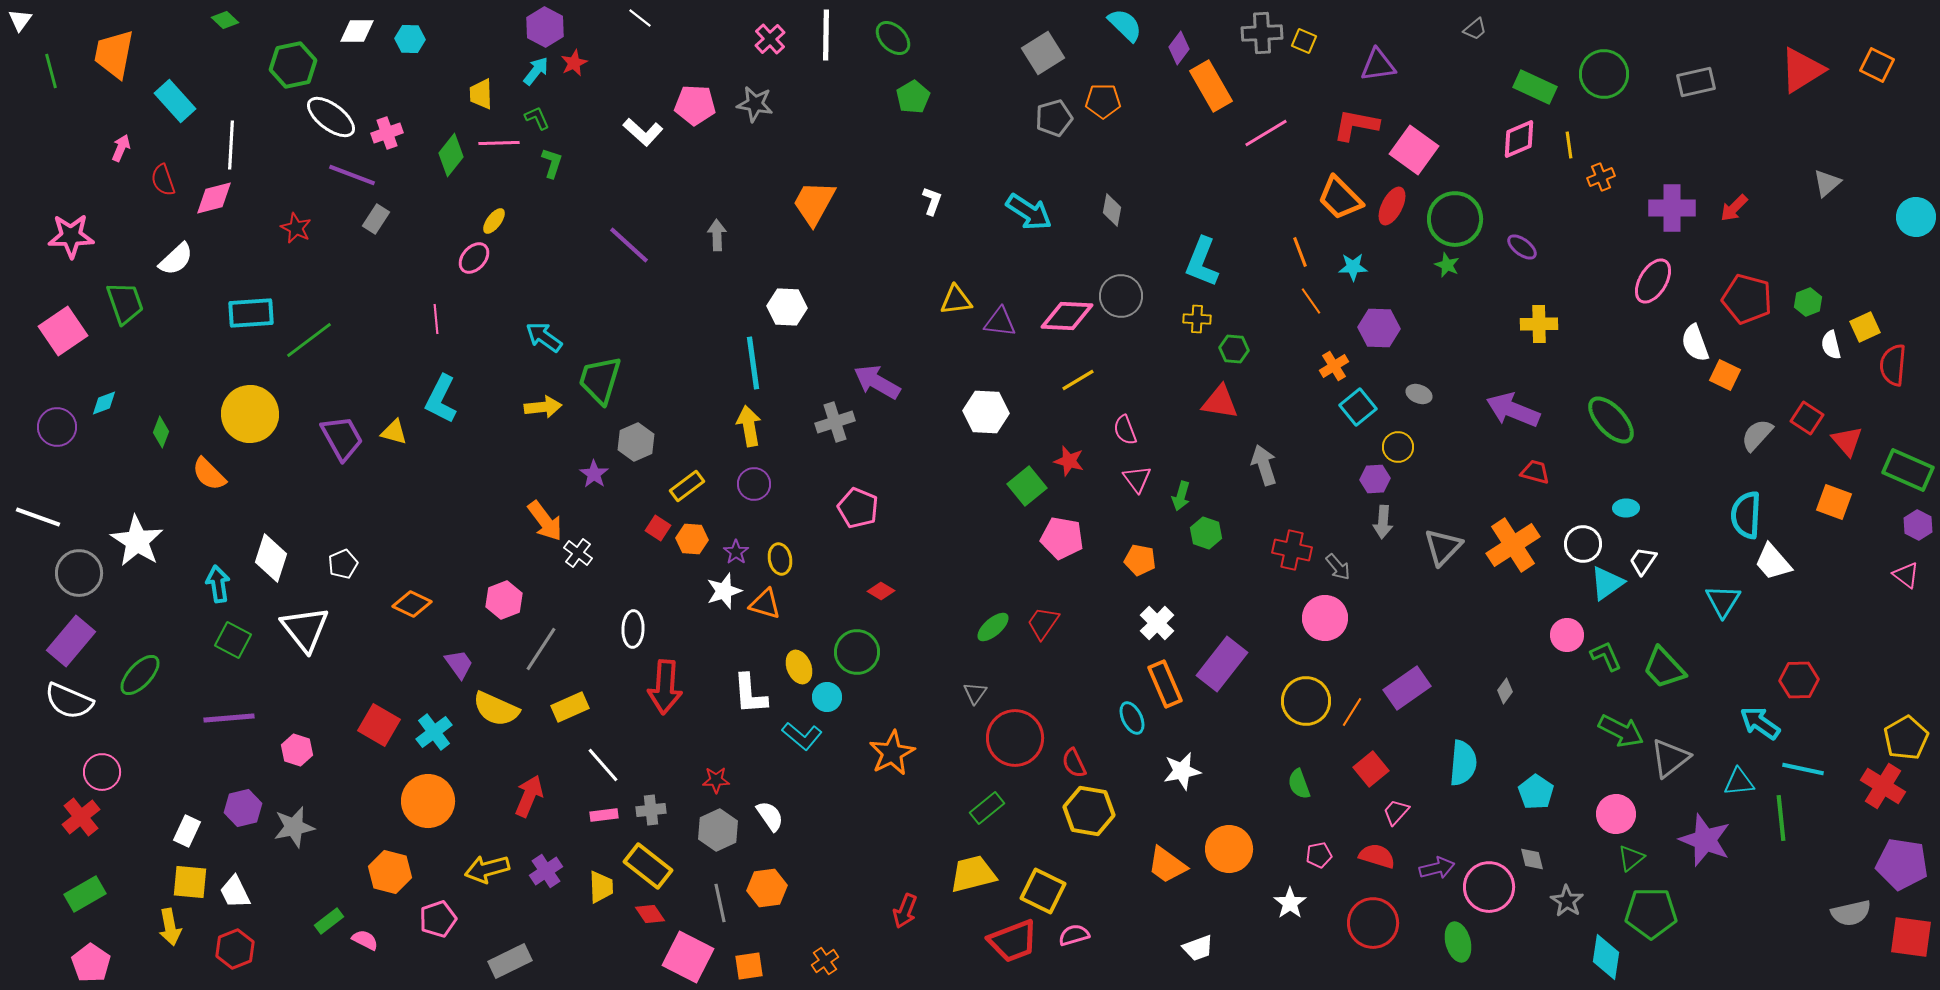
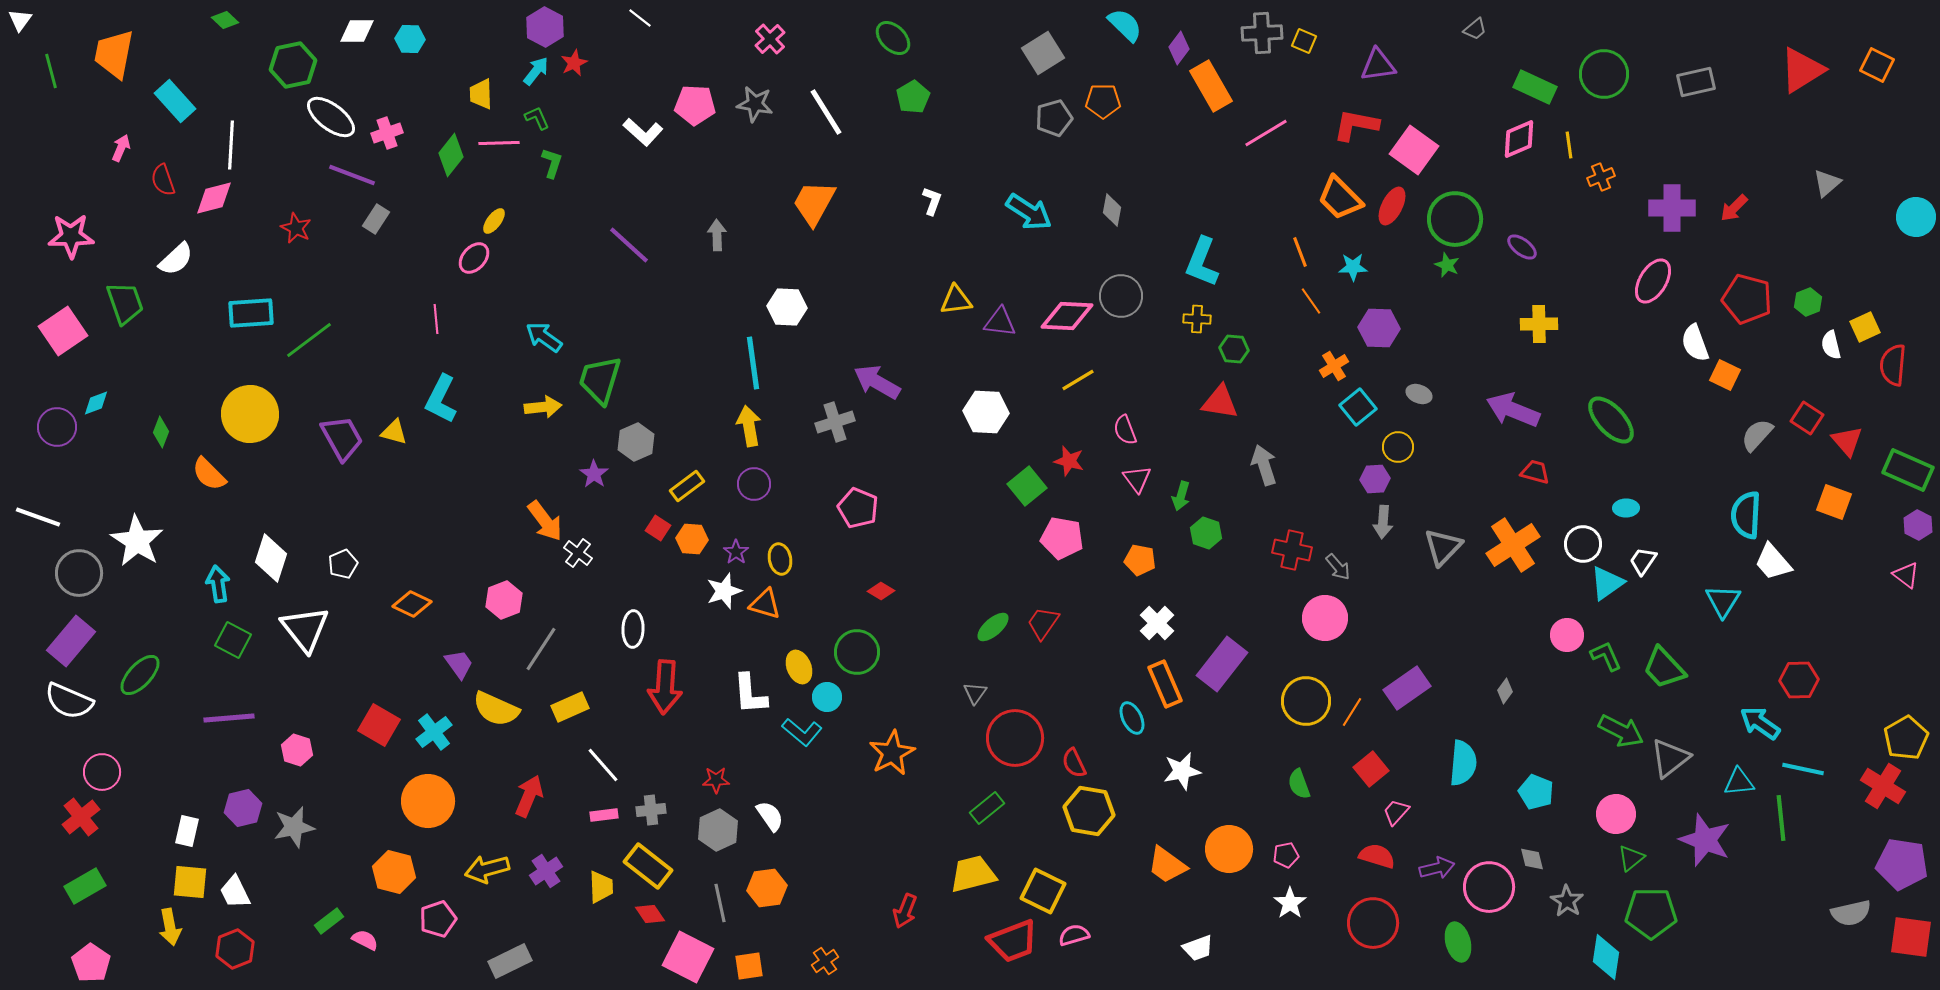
white line at (826, 35): moved 77 px down; rotated 33 degrees counterclockwise
cyan diamond at (104, 403): moved 8 px left
cyan L-shape at (802, 736): moved 4 px up
cyan pentagon at (1536, 792): rotated 12 degrees counterclockwise
white rectangle at (187, 831): rotated 12 degrees counterclockwise
pink pentagon at (1319, 855): moved 33 px left
orange hexagon at (390, 872): moved 4 px right
green rectangle at (85, 894): moved 8 px up
